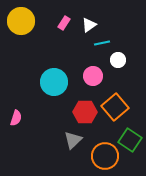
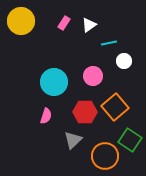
cyan line: moved 7 px right
white circle: moved 6 px right, 1 px down
pink semicircle: moved 30 px right, 2 px up
